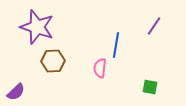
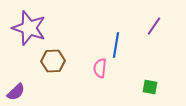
purple star: moved 8 px left, 1 px down
